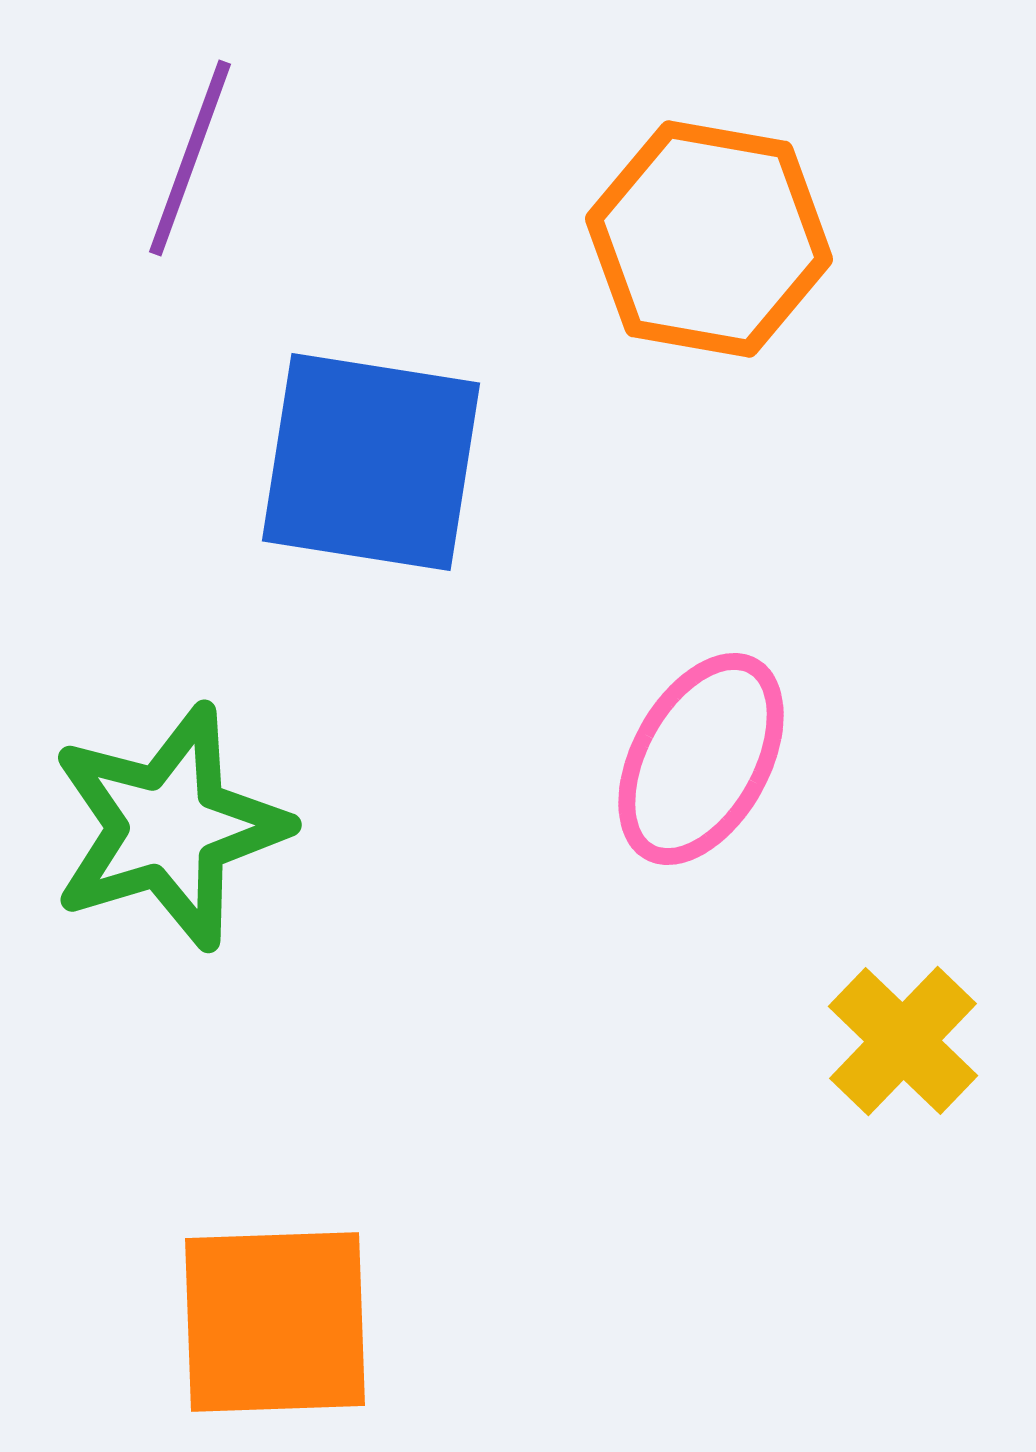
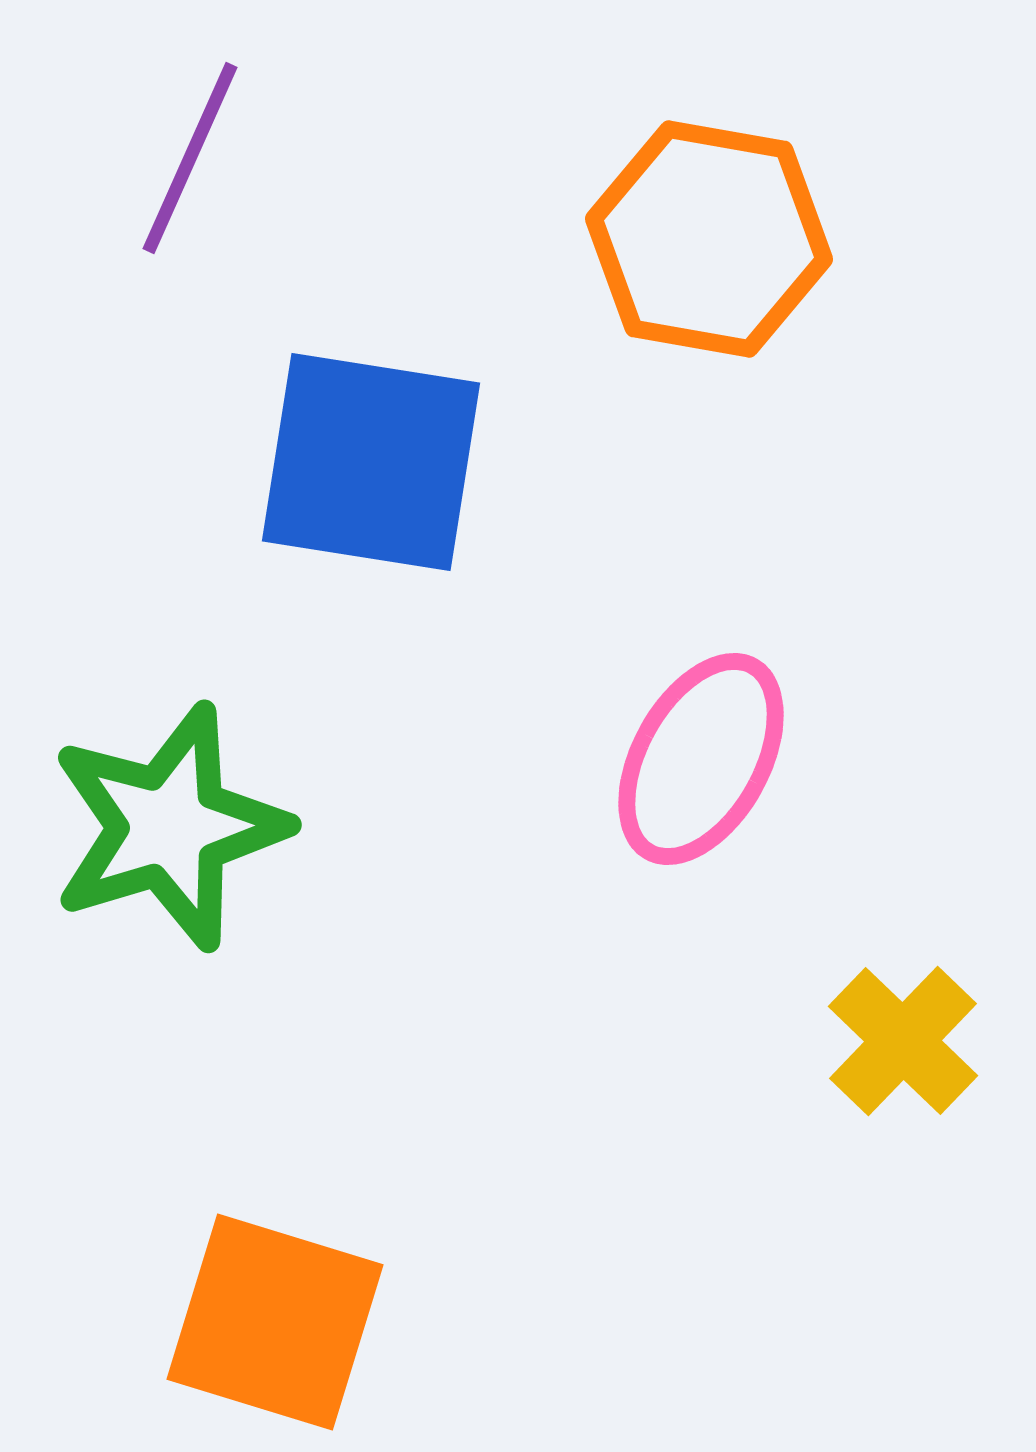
purple line: rotated 4 degrees clockwise
orange square: rotated 19 degrees clockwise
